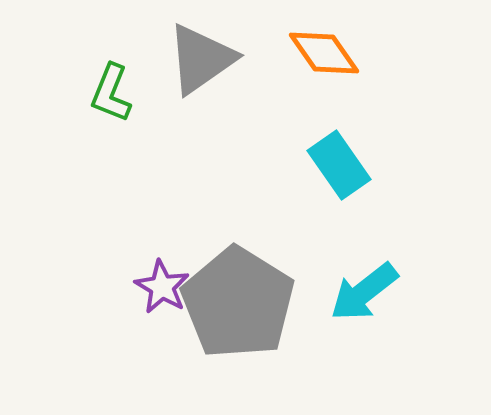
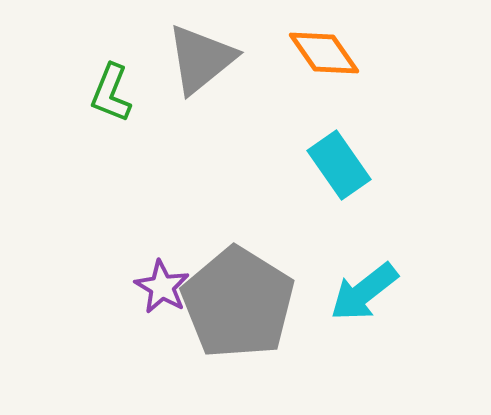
gray triangle: rotated 4 degrees counterclockwise
